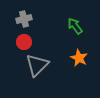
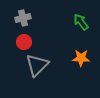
gray cross: moved 1 px left, 1 px up
green arrow: moved 6 px right, 4 px up
orange star: moved 2 px right; rotated 24 degrees counterclockwise
